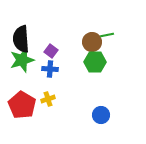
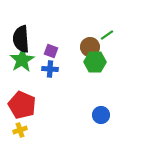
green line: rotated 24 degrees counterclockwise
brown circle: moved 2 px left, 5 px down
purple square: rotated 16 degrees counterclockwise
green star: rotated 15 degrees counterclockwise
yellow cross: moved 28 px left, 31 px down
red pentagon: rotated 8 degrees counterclockwise
